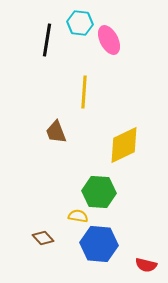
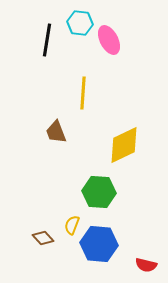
yellow line: moved 1 px left, 1 px down
yellow semicircle: moved 6 px left, 9 px down; rotated 78 degrees counterclockwise
